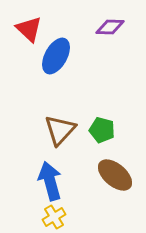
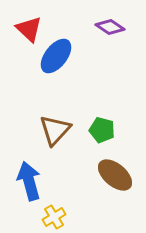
purple diamond: rotated 32 degrees clockwise
blue ellipse: rotated 9 degrees clockwise
brown triangle: moved 5 px left
blue arrow: moved 21 px left
